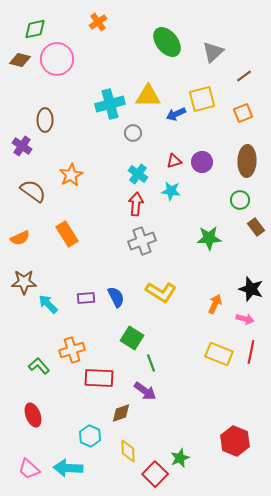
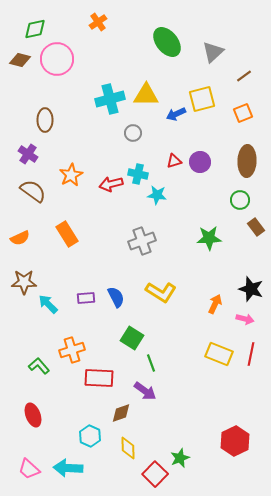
yellow triangle at (148, 96): moved 2 px left, 1 px up
cyan cross at (110, 104): moved 5 px up
purple cross at (22, 146): moved 6 px right, 8 px down
purple circle at (202, 162): moved 2 px left
cyan cross at (138, 174): rotated 24 degrees counterclockwise
cyan star at (171, 191): moved 14 px left, 4 px down
red arrow at (136, 204): moved 25 px left, 20 px up; rotated 110 degrees counterclockwise
red line at (251, 352): moved 2 px down
red hexagon at (235, 441): rotated 12 degrees clockwise
yellow diamond at (128, 451): moved 3 px up
